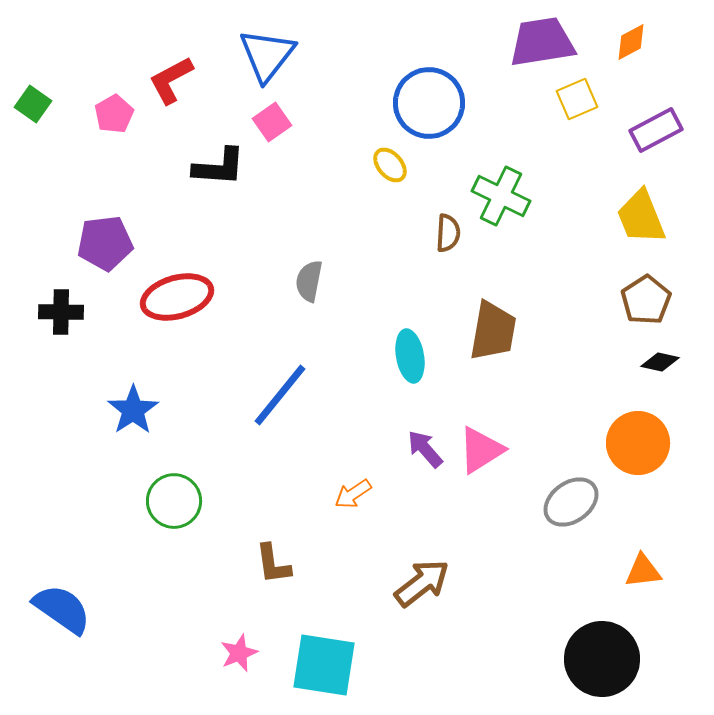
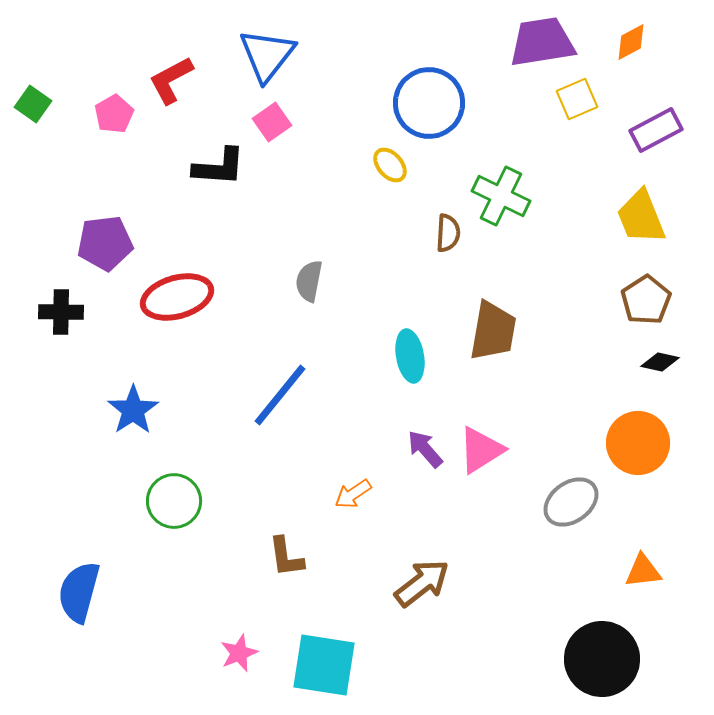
brown L-shape: moved 13 px right, 7 px up
blue semicircle: moved 17 px right, 17 px up; rotated 110 degrees counterclockwise
